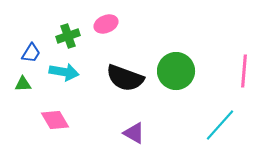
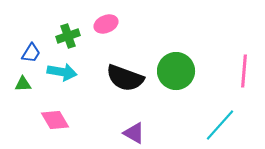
cyan arrow: moved 2 px left
